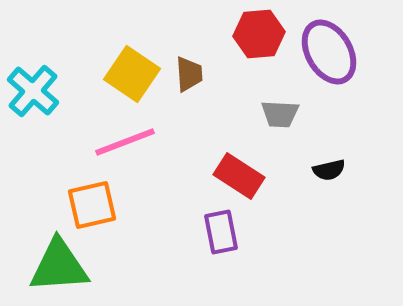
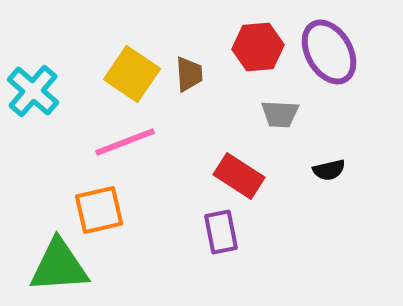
red hexagon: moved 1 px left, 13 px down
orange square: moved 7 px right, 5 px down
